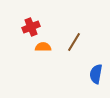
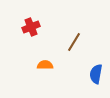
orange semicircle: moved 2 px right, 18 px down
